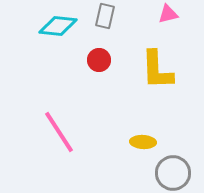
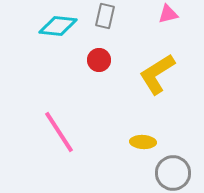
yellow L-shape: moved 4 px down; rotated 60 degrees clockwise
